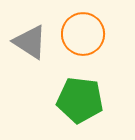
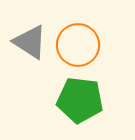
orange circle: moved 5 px left, 11 px down
